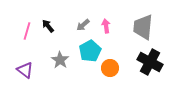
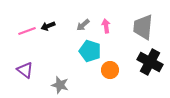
black arrow: rotated 72 degrees counterclockwise
pink line: rotated 54 degrees clockwise
cyan pentagon: rotated 25 degrees counterclockwise
gray star: moved 25 px down; rotated 18 degrees counterclockwise
orange circle: moved 2 px down
